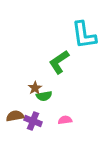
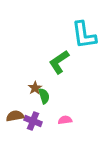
green semicircle: rotated 98 degrees counterclockwise
